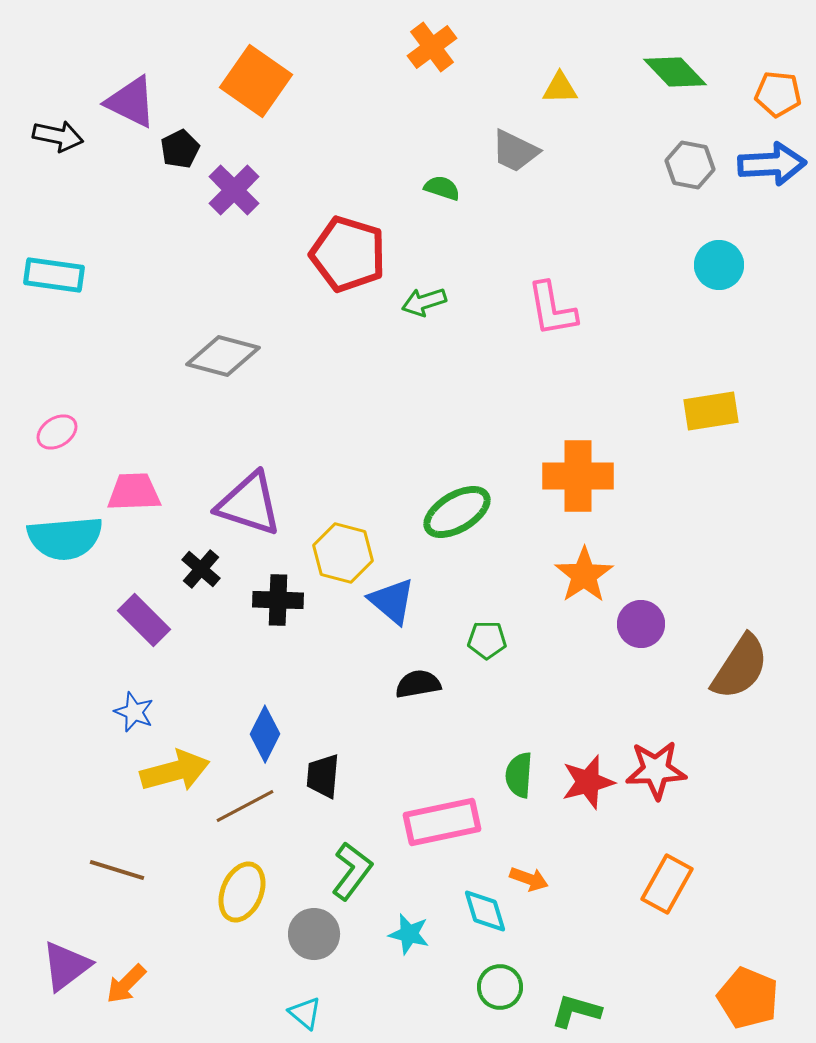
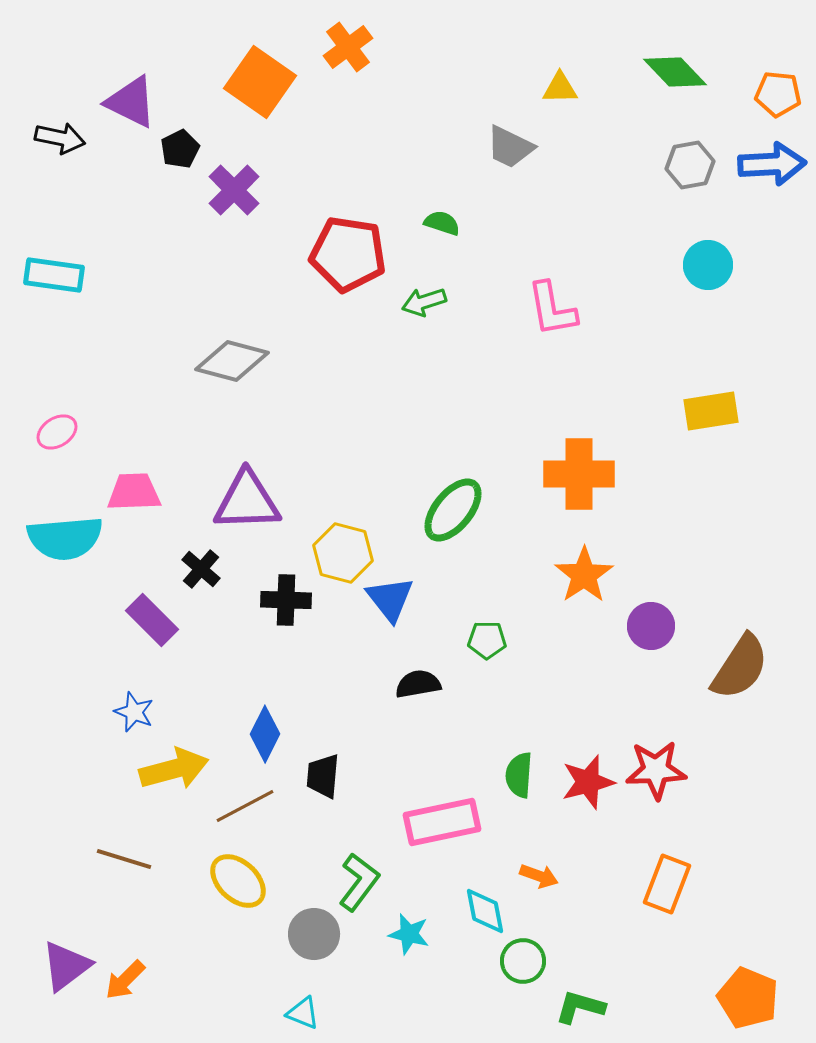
orange cross at (432, 47): moved 84 px left
orange square at (256, 81): moved 4 px right, 1 px down
black arrow at (58, 136): moved 2 px right, 2 px down
gray trapezoid at (515, 151): moved 5 px left, 4 px up
gray hexagon at (690, 165): rotated 21 degrees counterclockwise
green semicircle at (442, 188): moved 35 px down
red pentagon at (348, 254): rotated 8 degrees counterclockwise
cyan circle at (719, 265): moved 11 px left
gray diamond at (223, 356): moved 9 px right, 5 px down
orange cross at (578, 476): moved 1 px right, 2 px up
purple triangle at (249, 504): moved 2 px left, 3 px up; rotated 20 degrees counterclockwise
green ellipse at (457, 512): moved 4 px left, 2 px up; rotated 20 degrees counterclockwise
black cross at (278, 600): moved 8 px right
blue triangle at (392, 601): moved 2 px left, 2 px up; rotated 12 degrees clockwise
purple rectangle at (144, 620): moved 8 px right
purple circle at (641, 624): moved 10 px right, 2 px down
yellow arrow at (175, 771): moved 1 px left, 2 px up
brown line at (117, 870): moved 7 px right, 11 px up
green L-shape at (352, 871): moved 7 px right, 11 px down
orange arrow at (529, 879): moved 10 px right, 3 px up
orange rectangle at (667, 884): rotated 8 degrees counterclockwise
yellow ellipse at (242, 892): moved 4 px left, 11 px up; rotated 70 degrees counterclockwise
cyan diamond at (485, 911): rotated 6 degrees clockwise
orange arrow at (126, 984): moved 1 px left, 4 px up
green circle at (500, 987): moved 23 px right, 26 px up
green L-shape at (576, 1011): moved 4 px right, 4 px up
cyan triangle at (305, 1013): moved 2 px left; rotated 18 degrees counterclockwise
